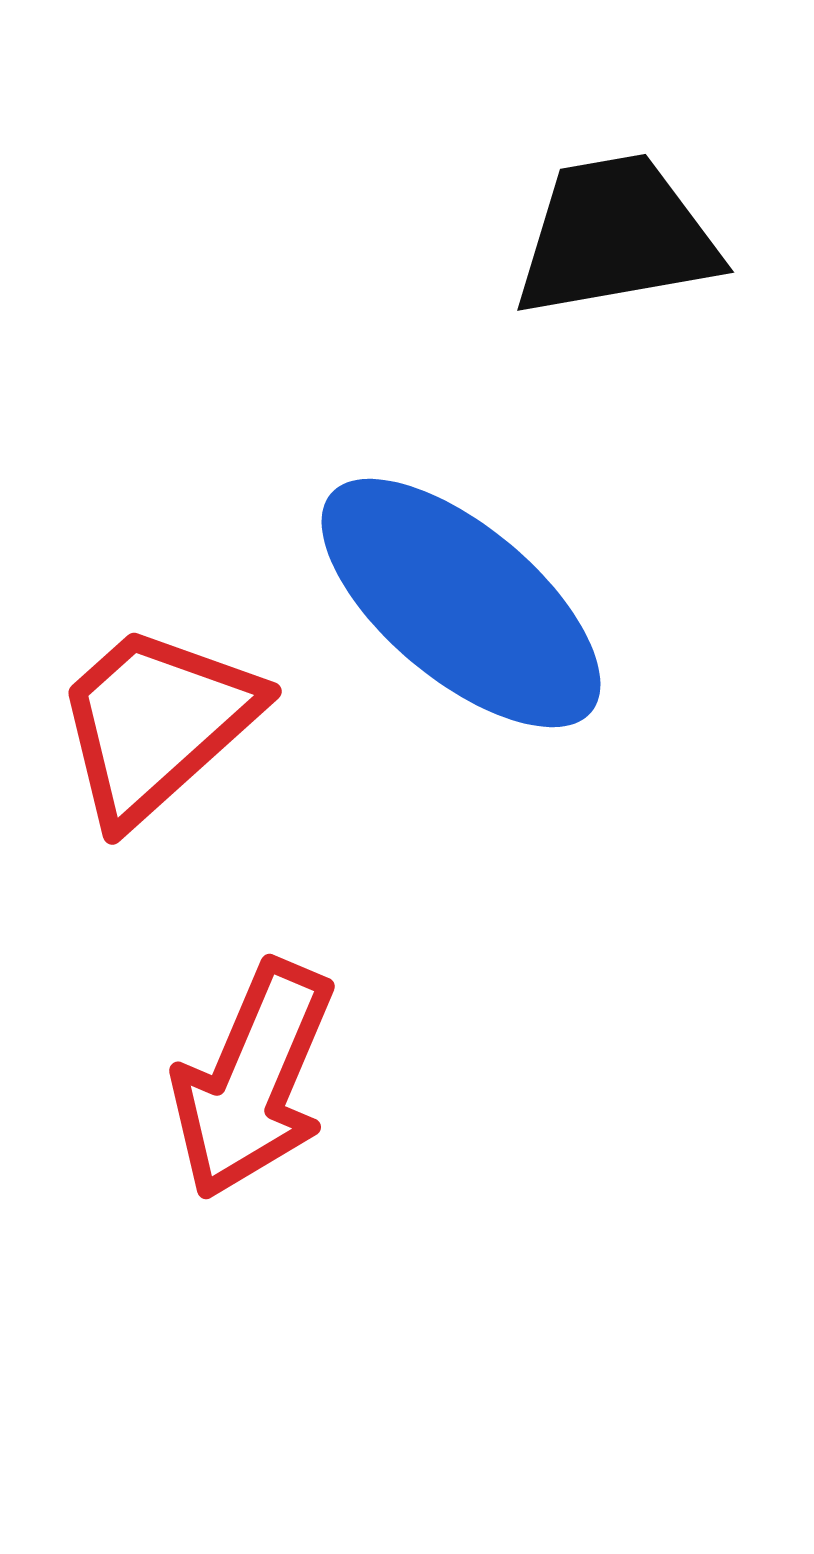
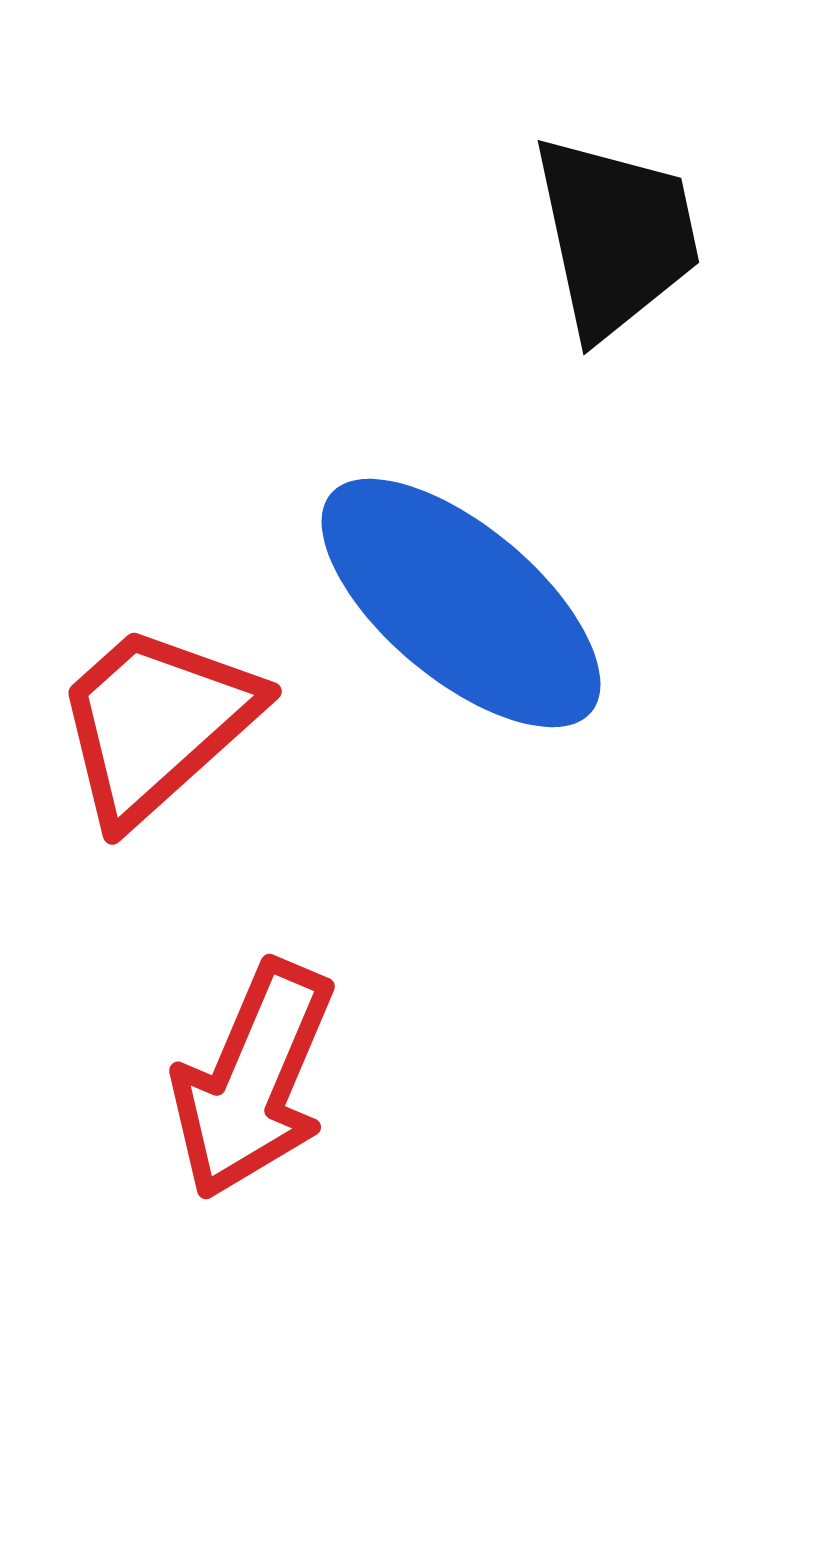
black trapezoid: rotated 88 degrees clockwise
